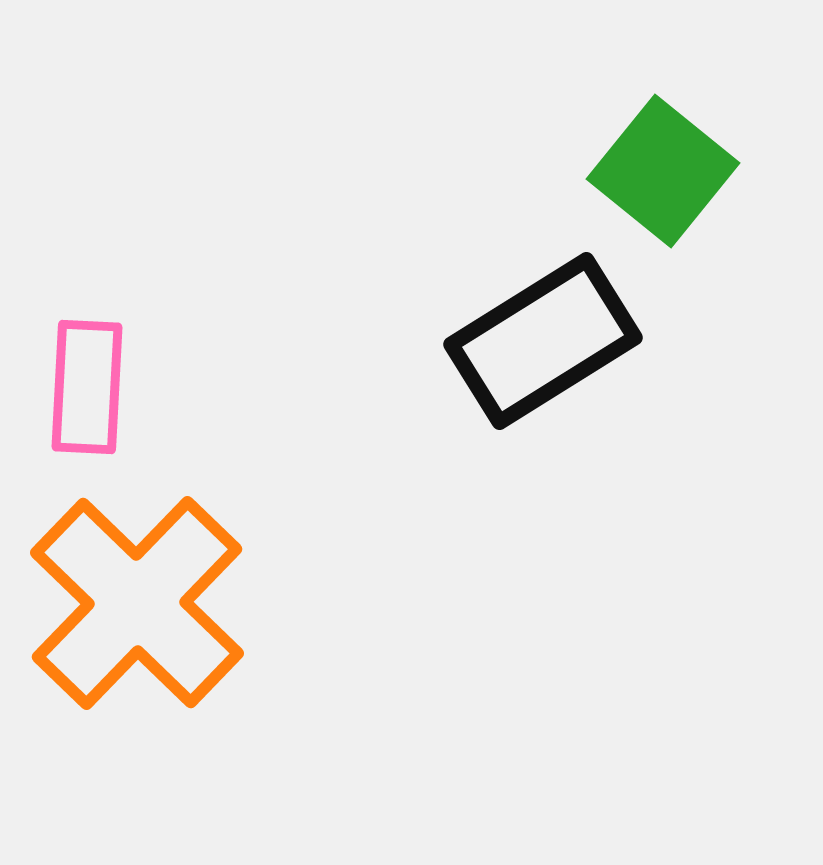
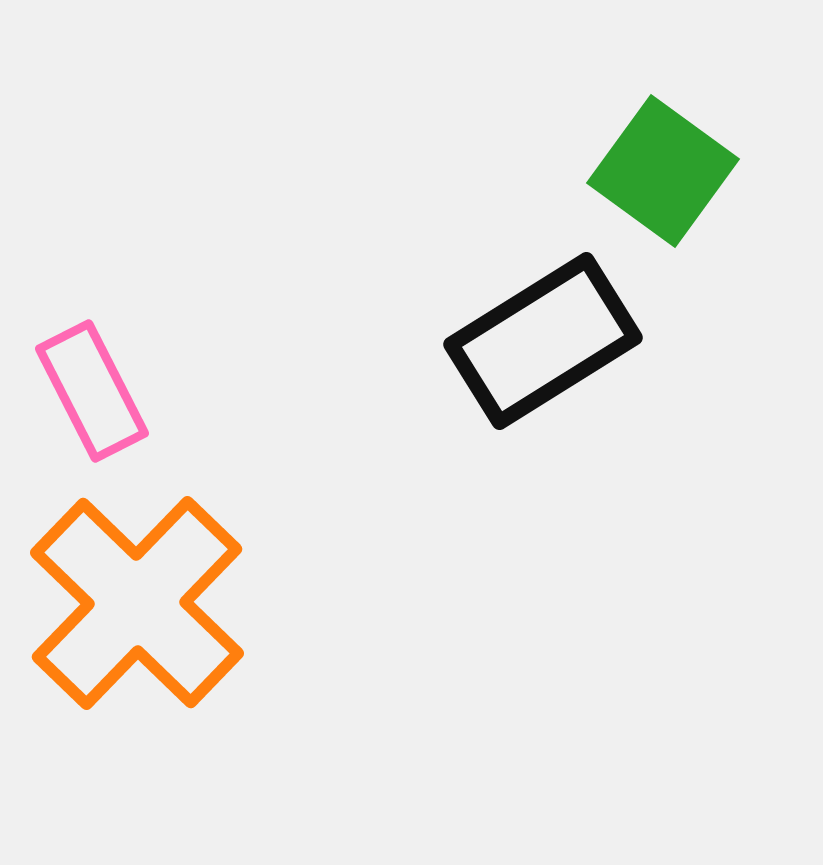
green square: rotated 3 degrees counterclockwise
pink rectangle: moved 5 px right, 4 px down; rotated 30 degrees counterclockwise
